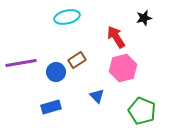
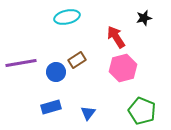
blue triangle: moved 9 px left, 17 px down; rotated 21 degrees clockwise
